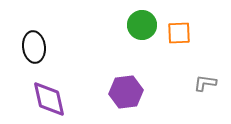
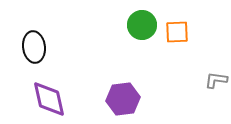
orange square: moved 2 px left, 1 px up
gray L-shape: moved 11 px right, 3 px up
purple hexagon: moved 3 px left, 7 px down
